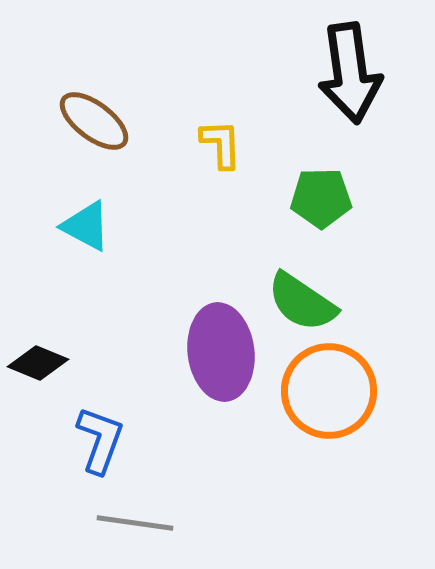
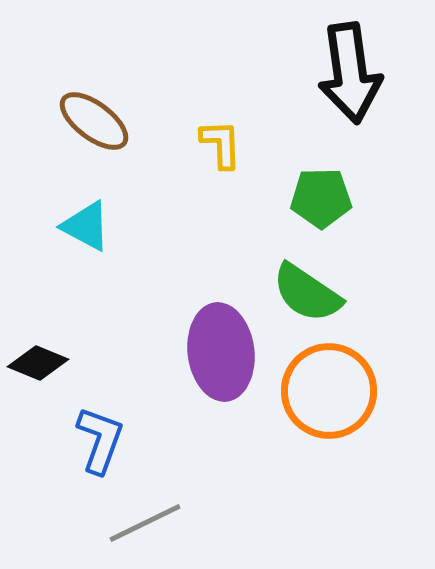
green semicircle: moved 5 px right, 9 px up
gray line: moved 10 px right; rotated 34 degrees counterclockwise
